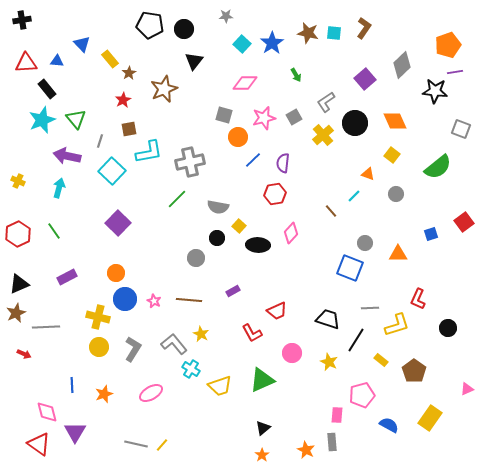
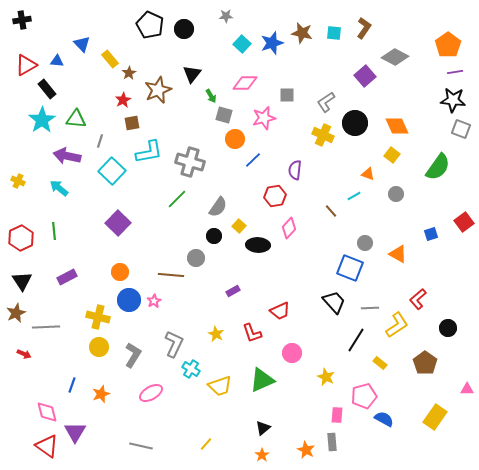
black pentagon at (150, 25): rotated 16 degrees clockwise
brown star at (308, 33): moved 6 px left
blue star at (272, 43): rotated 15 degrees clockwise
orange pentagon at (448, 45): rotated 15 degrees counterclockwise
black triangle at (194, 61): moved 2 px left, 13 px down
red triangle at (26, 63): moved 2 px down; rotated 25 degrees counterclockwise
gray diamond at (402, 65): moved 7 px left, 8 px up; rotated 72 degrees clockwise
green arrow at (296, 75): moved 85 px left, 21 px down
purple square at (365, 79): moved 3 px up
brown star at (164, 89): moved 6 px left, 1 px down
black star at (435, 91): moved 18 px right, 9 px down
gray square at (294, 117): moved 7 px left, 22 px up; rotated 28 degrees clockwise
green triangle at (76, 119): rotated 45 degrees counterclockwise
cyan star at (42, 120): rotated 12 degrees counterclockwise
orange diamond at (395, 121): moved 2 px right, 5 px down
brown square at (129, 129): moved 3 px right, 6 px up
yellow cross at (323, 135): rotated 25 degrees counterclockwise
orange circle at (238, 137): moved 3 px left, 2 px down
gray cross at (190, 162): rotated 28 degrees clockwise
purple semicircle at (283, 163): moved 12 px right, 7 px down
green semicircle at (438, 167): rotated 16 degrees counterclockwise
cyan arrow at (59, 188): rotated 66 degrees counterclockwise
red hexagon at (275, 194): moved 2 px down
cyan line at (354, 196): rotated 16 degrees clockwise
gray semicircle at (218, 207): rotated 65 degrees counterclockwise
green line at (54, 231): rotated 30 degrees clockwise
pink diamond at (291, 233): moved 2 px left, 5 px up
red hexagon at (18, 234): moved 3 px right, 4 px down
black circle at (217, 238): moved 3 px left, 2 px up
orange triangle at (398, 254): rotated 30 degrees clockwise
orange circle at (116, 273): moved 4 px right, 1 px up
black triangle at (19, 284): moved 3 px right, 3 px up; rotated 40 degrees counterclockwise
blue circle at (125, 299): moved 4 px right, 1 px down
red L-shape at (418, 299): rotated 25 degrees clockwise
brown line at (189, 300): moved 18 px left, 25 px up
pink star at (154, 301): rotated 16 degrees clockwise
red trapezoid at (277, 311): moved 3 px right
black trapezoid at (328, 319): moved 6 px right, 17 px up; rotated 30 degrees clockwise
yellow L-shape at (397, 325): rotated 16 degrees counterclockwise
red L-shape at (252, 333): rotated 10 degrees clockwise
yellow star at (201, 334): moved 15 px right
gray L-shape at (174, 344): rotated 64 degrees clockwise
gray L-shape at (133, 349): moved 6 px down
yellow rectangle at (381, 360): moved 1 px left, 3 px down
yellow star at (329, 362): moved 3 px left, 15 px down
brown pentagon at (414, 371): moved 11 px right, 8 px up
blue line at (72, 385): rotated 21 degrees clockwise
pink triangle at (467, 389): rotated 24 degrees clockwise
orange star at (104, 394): moved 3 px left
pink pentagon at (362, 395): moved 2 px right, 1 px down
yellow rectangle at (430, 418): moved 5 px right, 1 px up
blue semicircle at (389, 425): moved 5 px left, 6 px up
red triangle at (39, 444): moved 8 px right, 2 px down
gray line at (136, 444): moved 5 px right, 2 px down
yellow line at (162, 445): moved 44 px right, 1 px up
